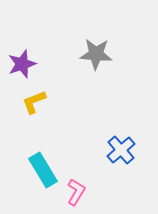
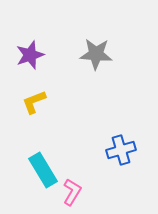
purple star: moved 8 px right, 9 px up
blue cross: rotated 24 degrees clockwise
pink L-shape: moved 4 px left
